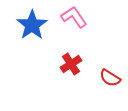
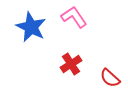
blue star: moved 1 px left, 2 px down; rotated 12 degrees counterclockwise
red semicircle: rotated 10 degrees clockwise
